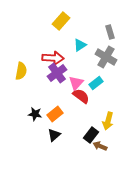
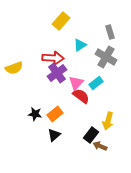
yellow semicircle: moved 7 px left, 3 px up; rotated 60 degrees clockwise
